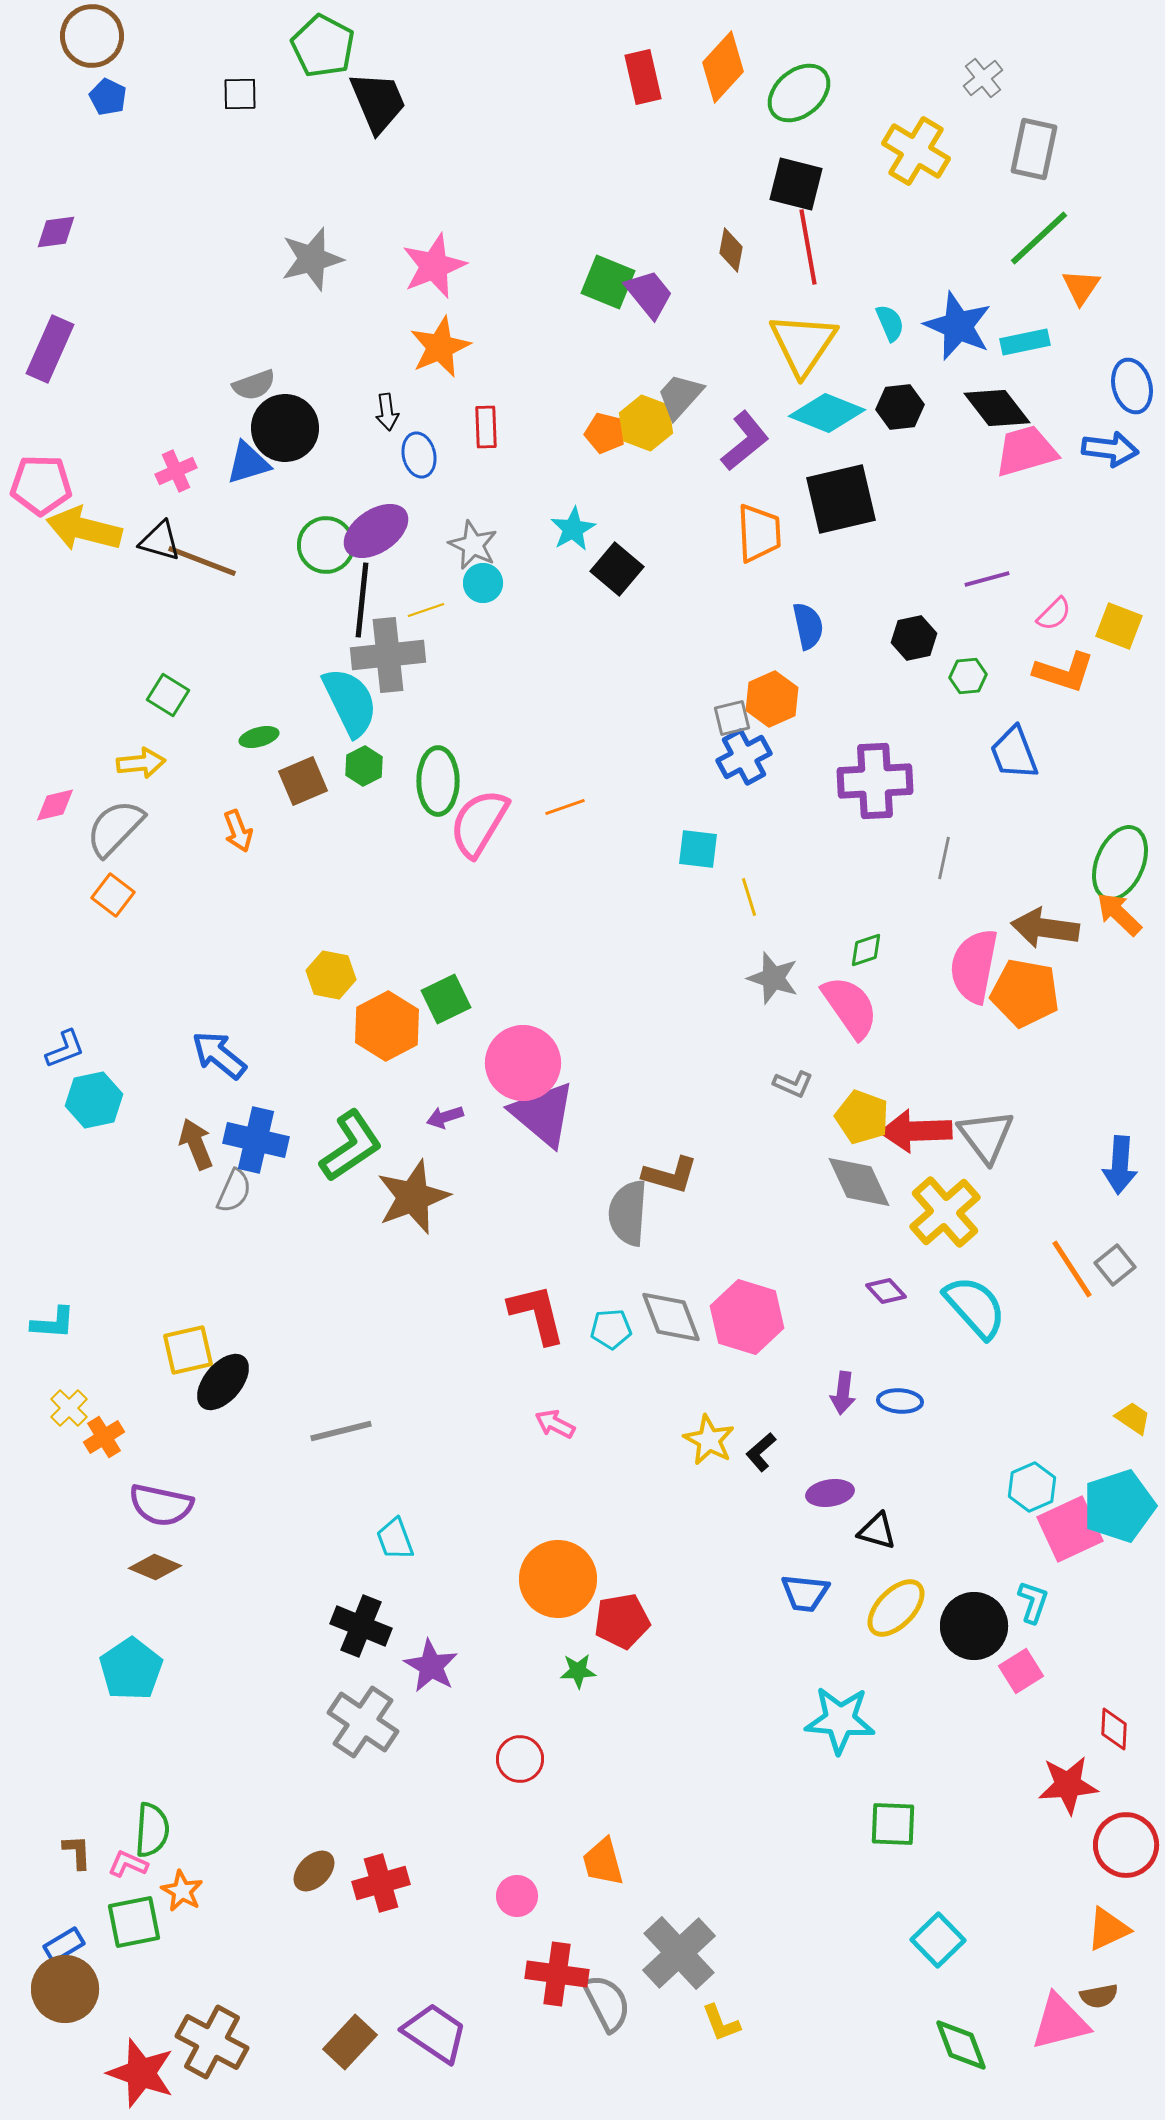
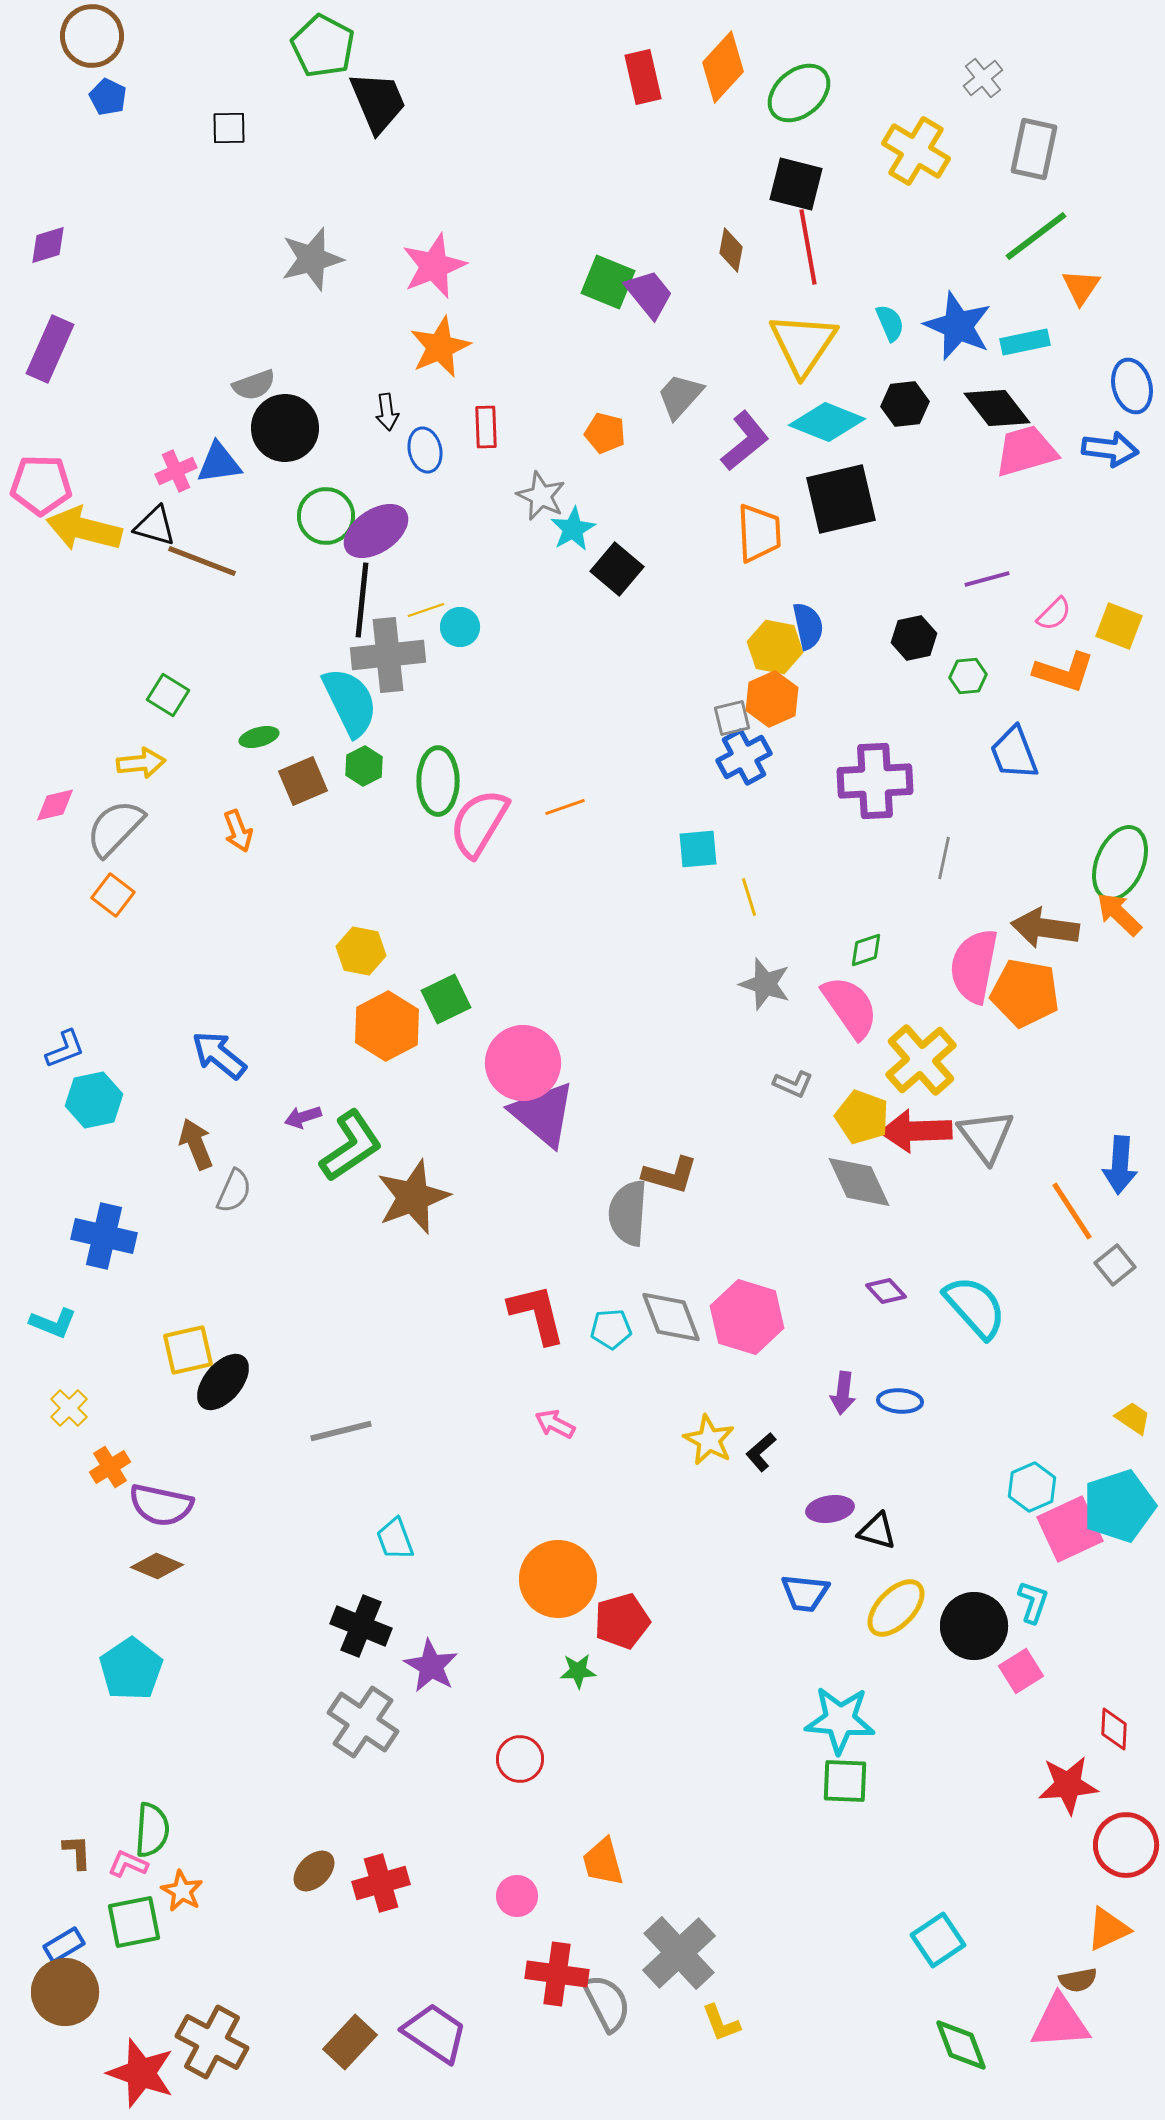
black square at (240, 94): moved 11 px left, 34 px down
purple diamond at (56, 232): moved 8 px left, 13 px down; rotated 9 degrees counterclockwise
green line at (1039, 238): moved 3 px left, 2 px up; rotated 6 degrees clockwise
black hexagon at (900, 407): moved 5 px right, 3 px up
cyan diamond at (827, 413): moved 9 px down
yellow hexagon at (646, 423): moved 129 px right, 224 px down; rotated 10 degrees counterclockwise
blue ellipse at (419, 455): moved 6 px right, 5 px up
blue triangle at (248, 463): moved 29 px left; rotated 9 degrees clockwise
black triangle at (160, 541): moved 5 px left, 15 px up
green circle at (326, 545): moved 29 px up
gray star at (473, 545): moved 68 px right, 49 px up
cyan circle at (483, 583): moved 23 px left, 44 px down
cyan square at (698, 849): rotated 12 degrees counterclockwise
yellow hexagon at (331, 975): moved 30 px right, 24 px up
gray star at (773, 978): moved 8 px left, 6 px down
purple arrow at (445, 1117): moved 142 px left
blue cross at (256, 1140): moved 152 px left, 96 px down
yellow cross at (945, 1212): moved 24 px left, 152 px up
orange line at (1072, 1269): moved 58 px up
cyan L-shape at (53, 1323): rotated 18 degrees clockwise
orange cross at (104, 1437): moved 6 px right, 30 px down
purple ellipse at (830, 1493): moved 16 px down
brown diamond at (155, 1567): moved 2 px right, 1 px up
red pentagon at (622, 1621): rotated 6 degrees counterclockwise
green square at (893, 1824): moved 48 px left, 43 px up
cyan square at (938, 1940): rotated 10 degrees clockwise
brown circle at (65, 1989): moved 3 px down
brown semicircle at (1099, 1996): moved 21 px left, 16 px up
pink triangle at (1060, 2022): rotated 10 degrees clockwise
